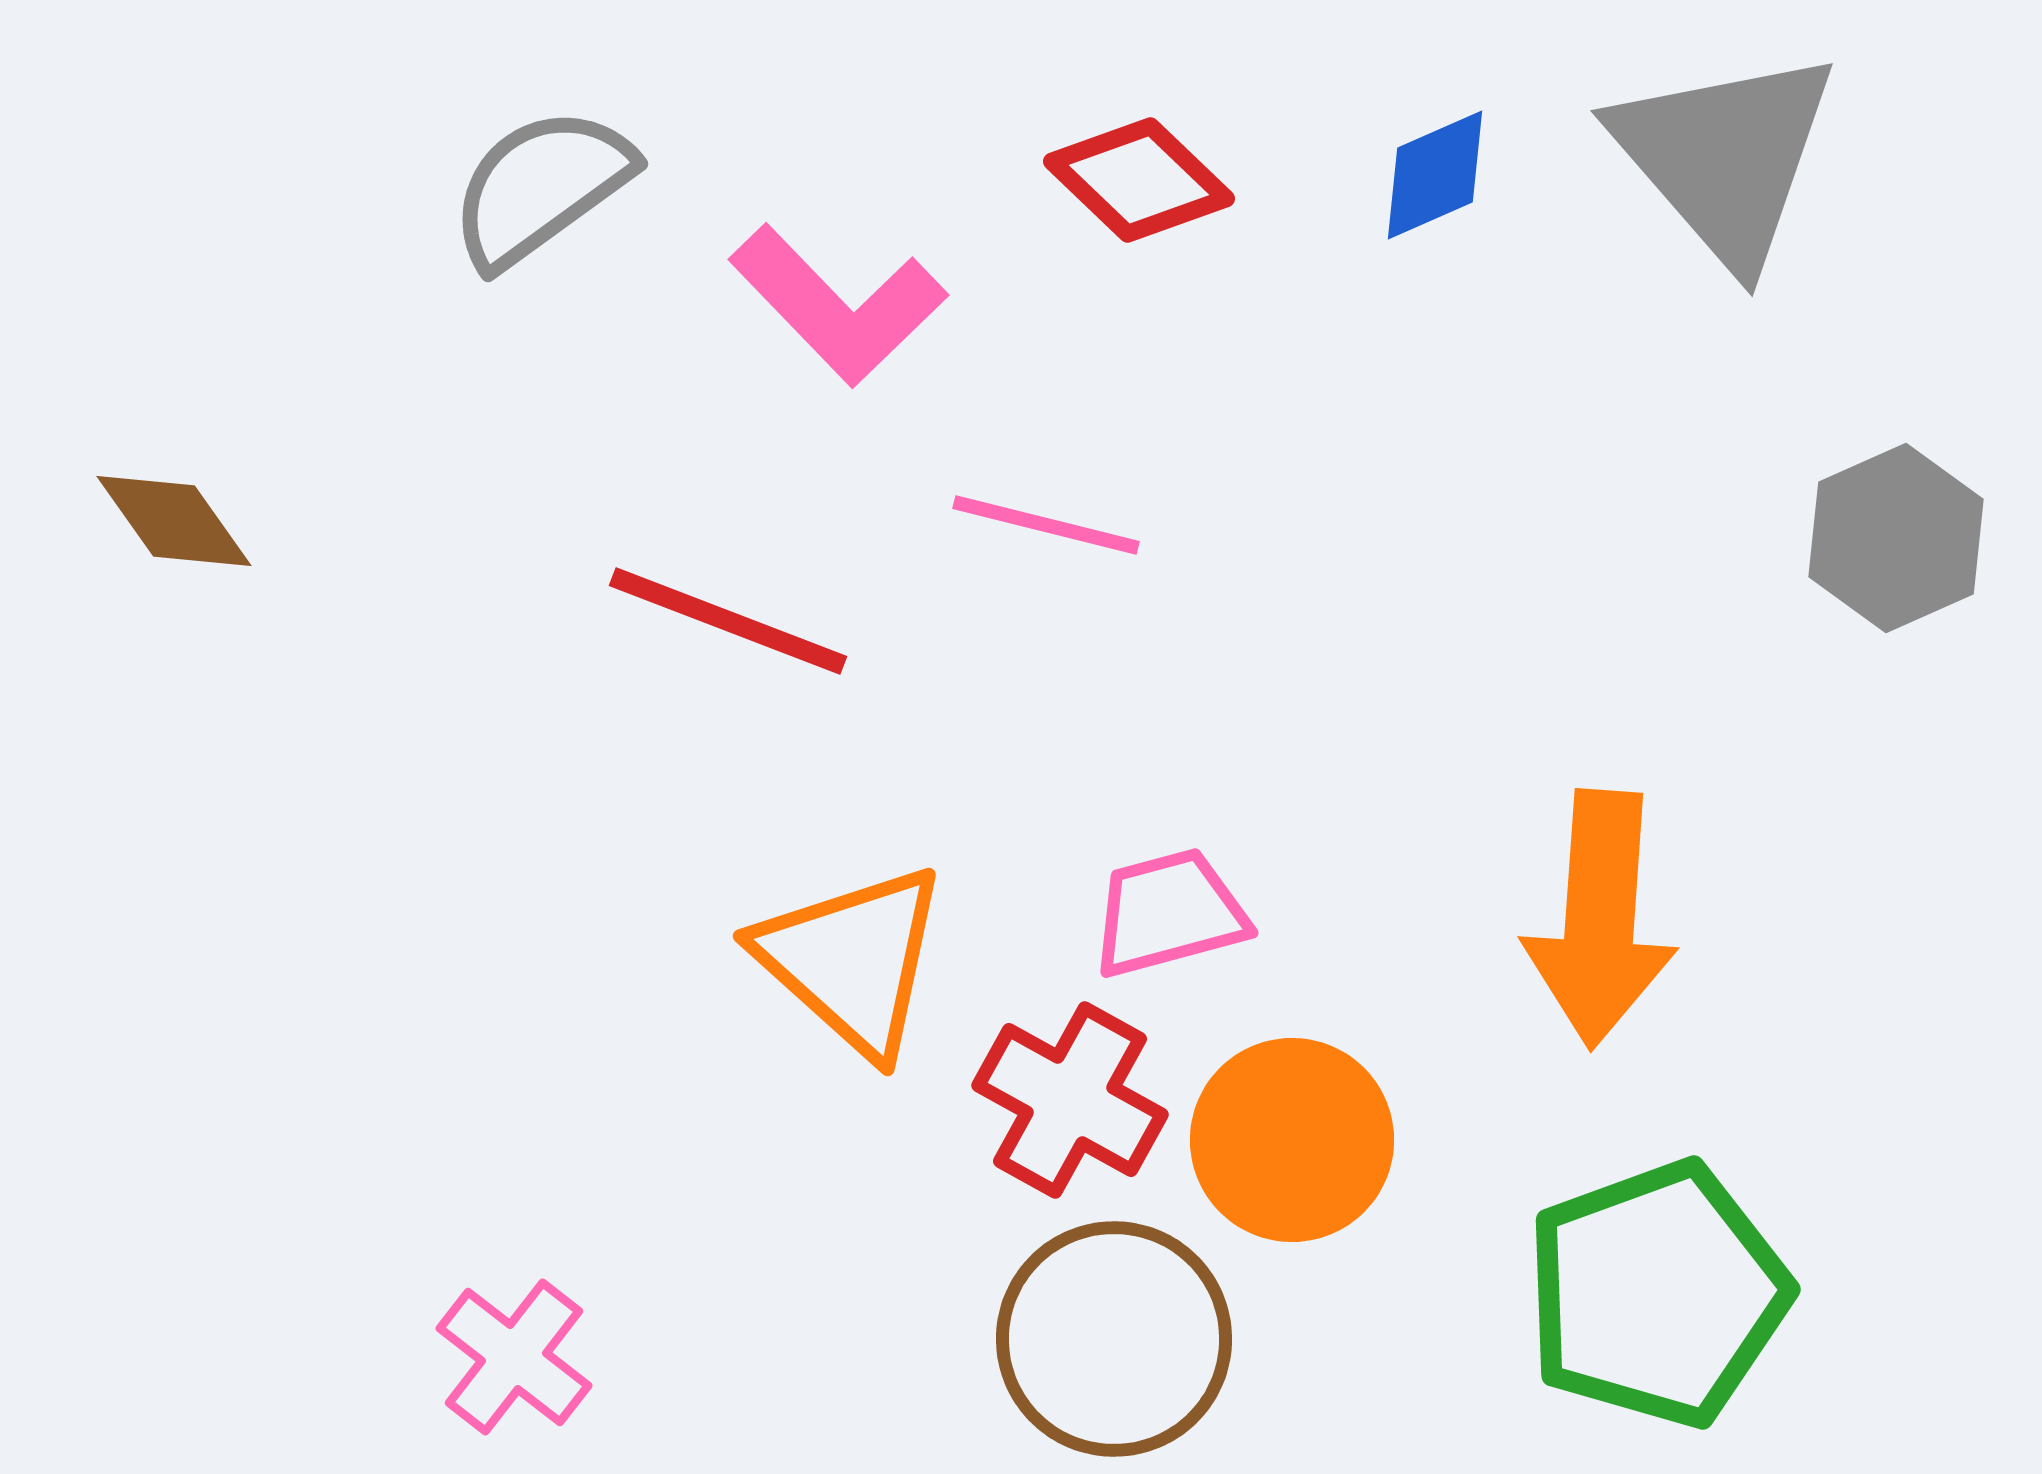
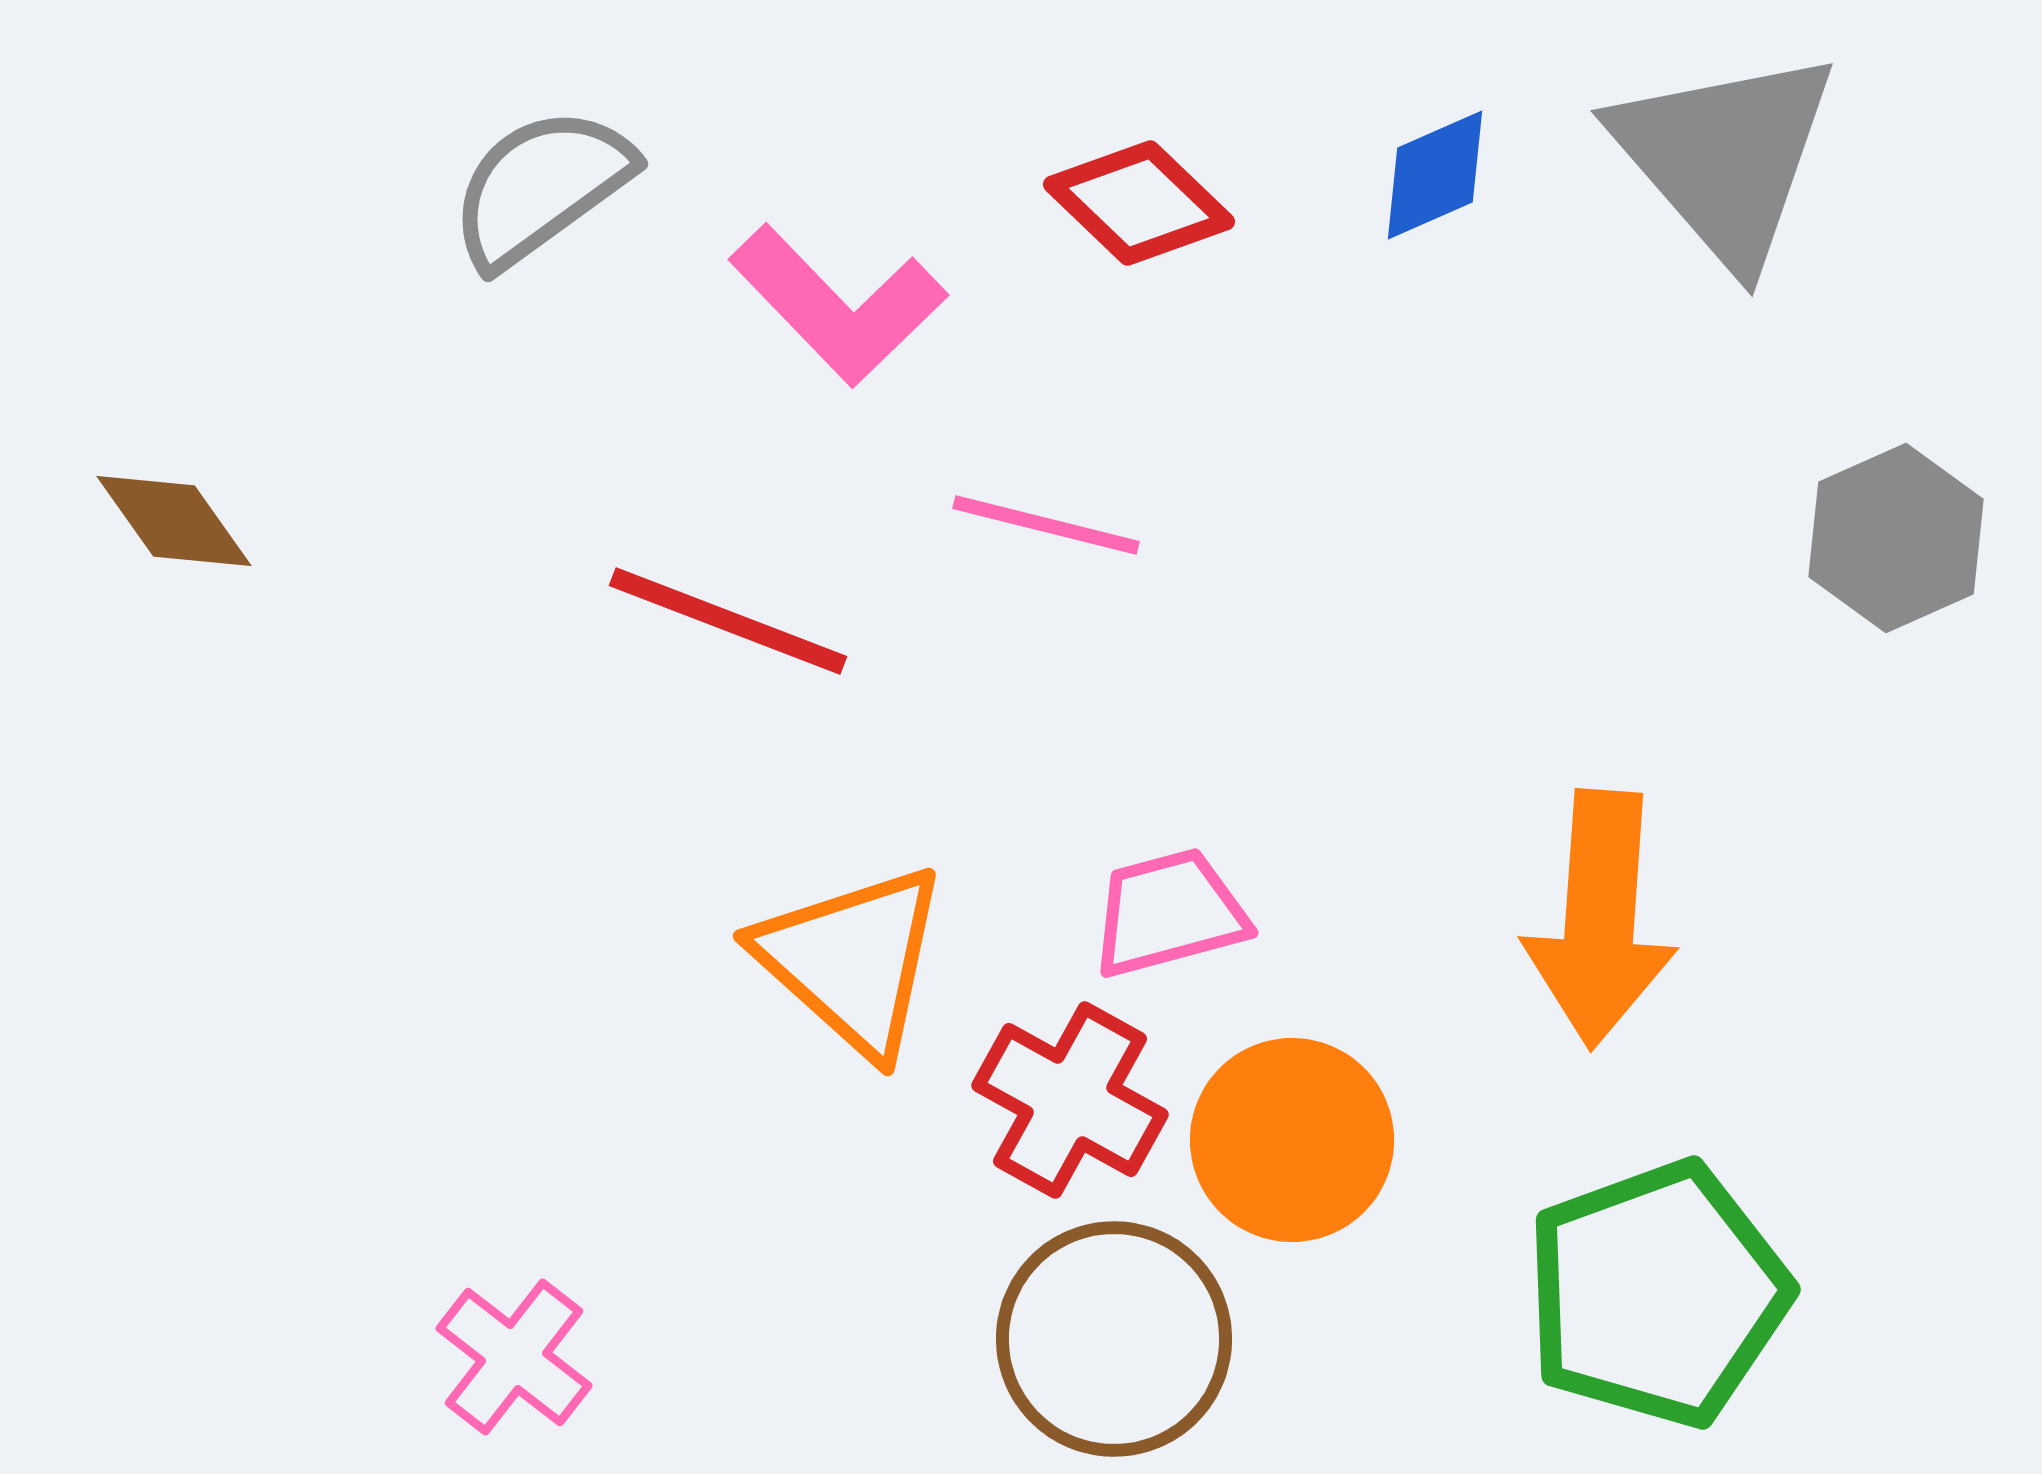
red diamond: moved 23 px down
